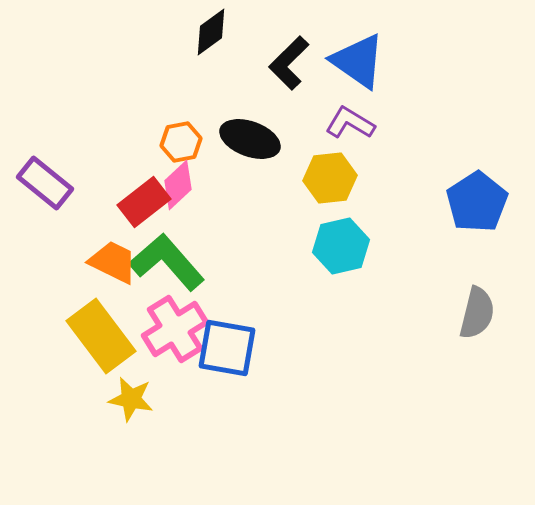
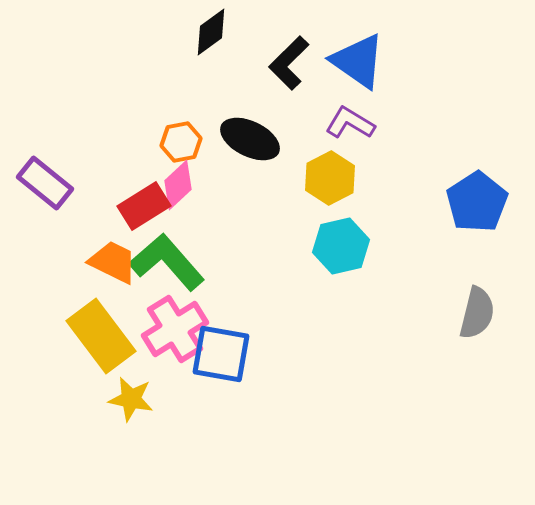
black ellipse: rotated 6 degrees clockwise
yellow hexagon: rotated 21 degrees counterclockwise
red rectangle: moved 4 px down; rotated 6 degrees clockwise
blue square: moved 6 px left, 6 px down
